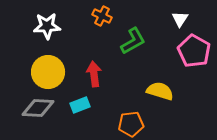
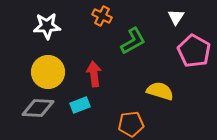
white triangle: moved 4 px left, 2 px up
